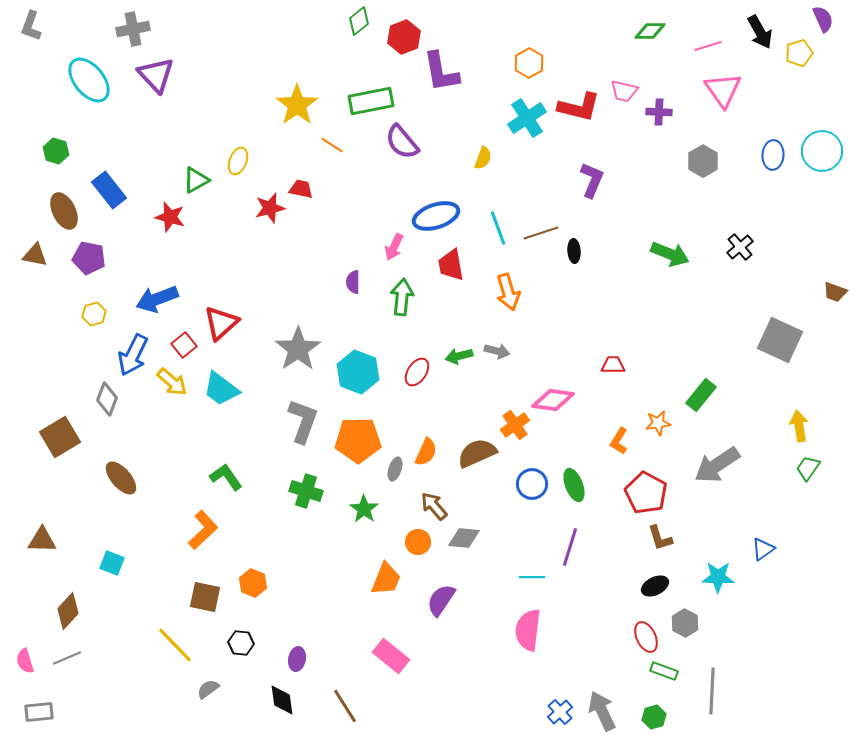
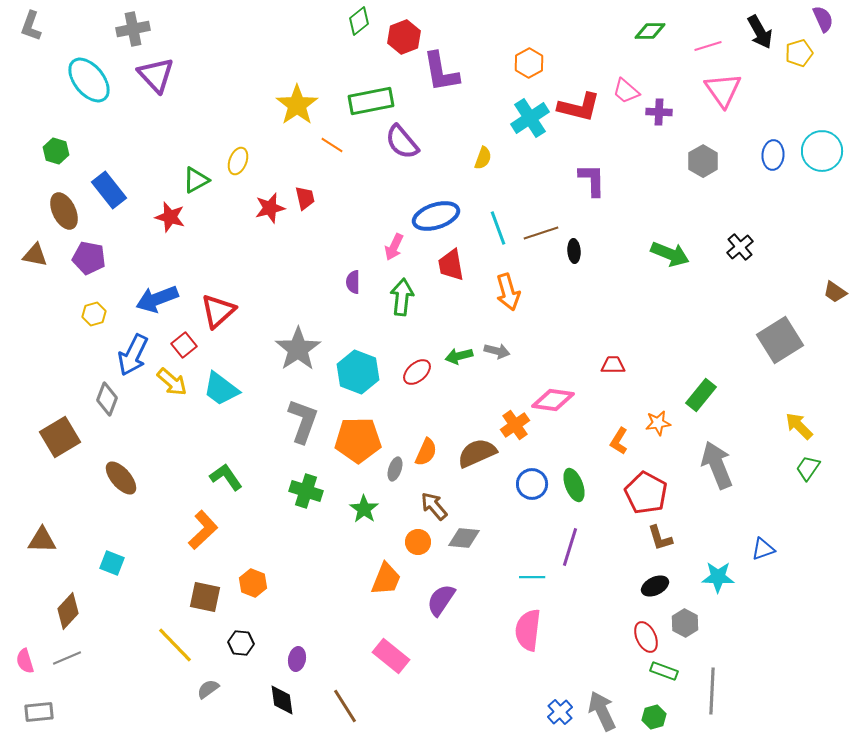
pink trapezoid at (624, 91): moved 2 px right; rotated 28 degrees clockwise
cyan cross at (527, 118): moved 3 px right
purple L-shape at (592, 180): rotated 24 degrees counterclockwise
red trapezoid at (301, 189): moved 4 px right, 9 px down; rotated 65 degrees clockwise
brown trapezoid at (835, 292): rotated 15 degrees clockwise
red triangle at (221, 323): moved 3 px left, 12 px up
gray square at (780, 340): rotated 33 degrees clockwise
red ellipse at (417, 372): rotated 16 degrees clockwise
yellow arrow at (799, 426): rotated 36 degrees counterclockwise
gray arrow at (717, 465): rotated 102 degrees clockwise
blue triangle at (763, 549): rotated 15 degrees clockwise
